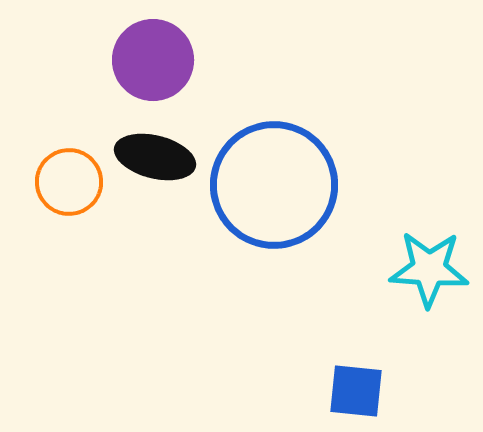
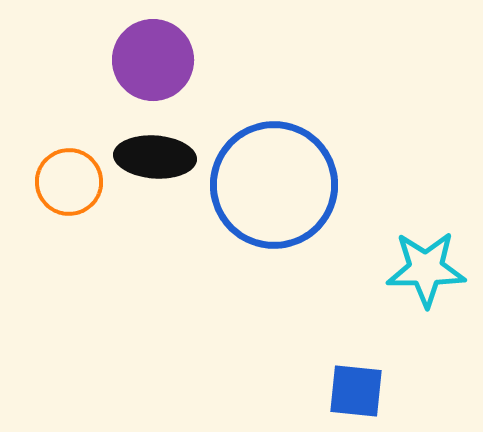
black ellipse: rotated 10 degrees counterclockwise
cyan star: moved 3 px left; rotated 4 degrees counterclockwise
